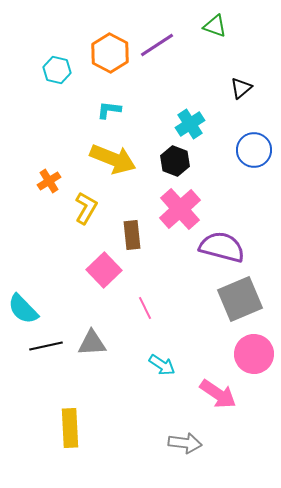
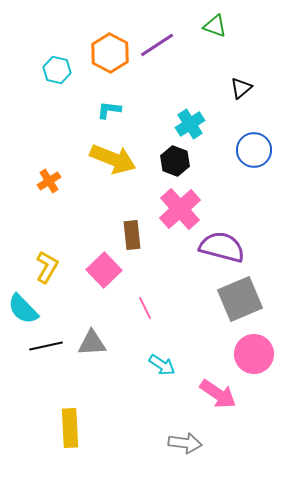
yellow L-shape: moved 39 px left, 59 px down
